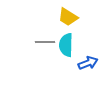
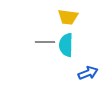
yellow trapezoid: rotated 25 degrees counterclockwise
blue arrow: moved 10 px down
